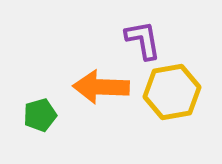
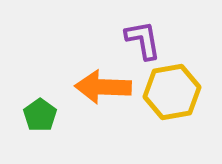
orange arrow: moved 2 px right
green pentagon: rotated 20 degrees counterclockwise
